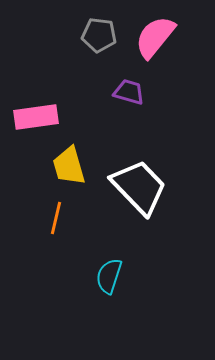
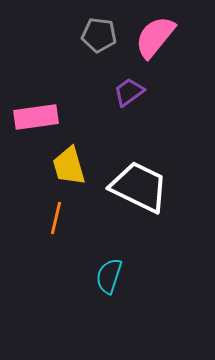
purple trapezoid: rotated 52 degrees counterclockwise
white trapezoid: rotated 20 degrees counterclockwise
